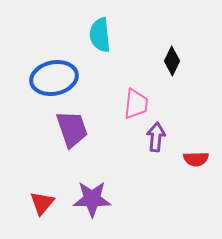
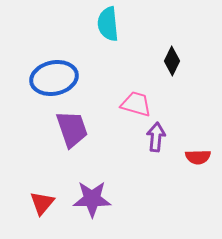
cyan semicircle: moved 8 px right, 11 px up
pink trapezoid: rotated 80 degrees counterclockwise
red semicircle: moved 2 px right, 2 px up
